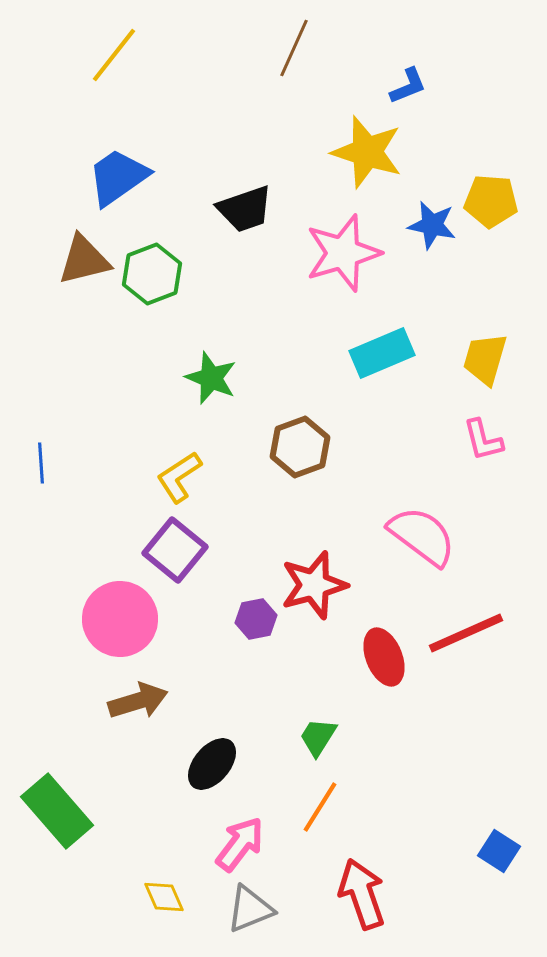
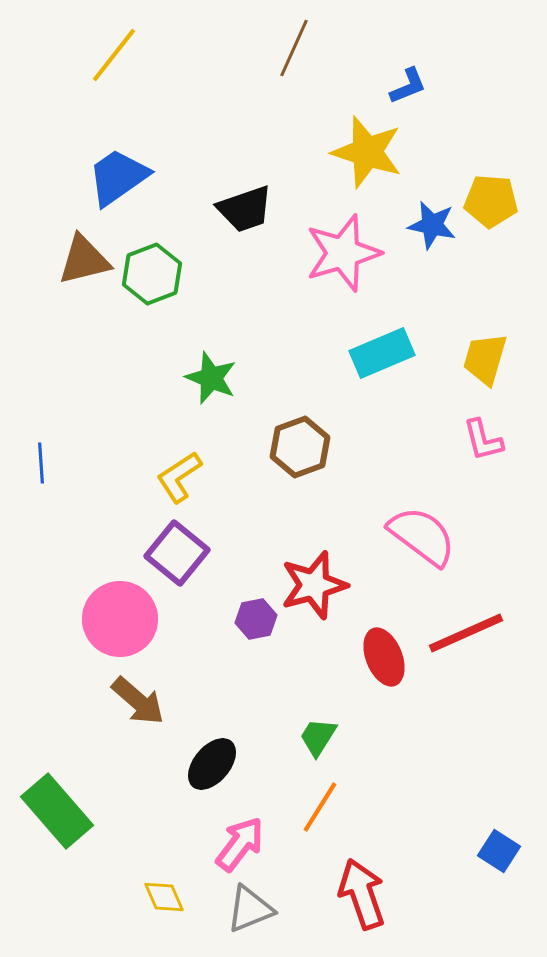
purple square: moved 2 px right, 3 px down
brown arrow: rotated 58 degrees clockwise
